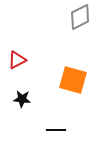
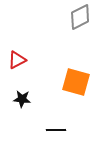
orange square: moved 3 px right, 2 px down
